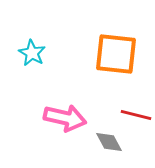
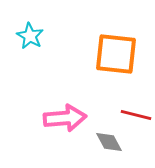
cyan star: moved 2 px left, 17 px up
pink arrow: rotated 18 degrees counterclockwise
